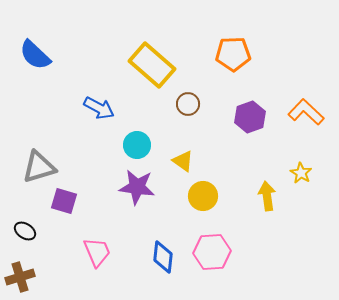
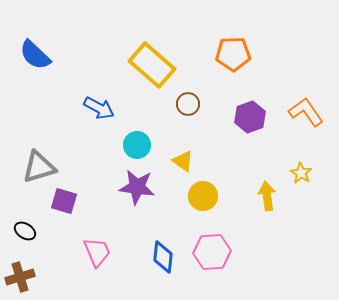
orange L-shape: rotated 12 degrees clockwise
